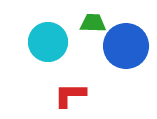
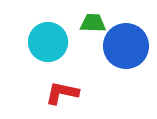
red L-shape: moved 8 px left, 2 px up; rotated 12 degrees clockwise
